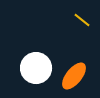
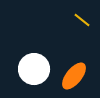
white circle: moved 2 px left, 1 px down
